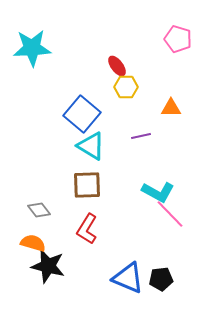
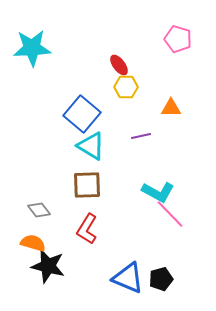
red ellipse: moved 2 px right, 1 px up
black pentagon: rotated 10 degrees counterclockwise
